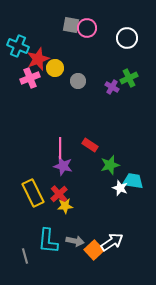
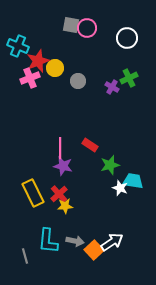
red star: moved 2 px down
